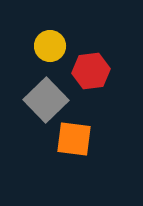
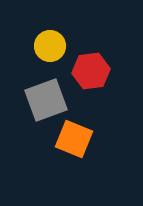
gray square: rotated 24 degrees clockwise
orange square: rotated 15 degrees clockwise
